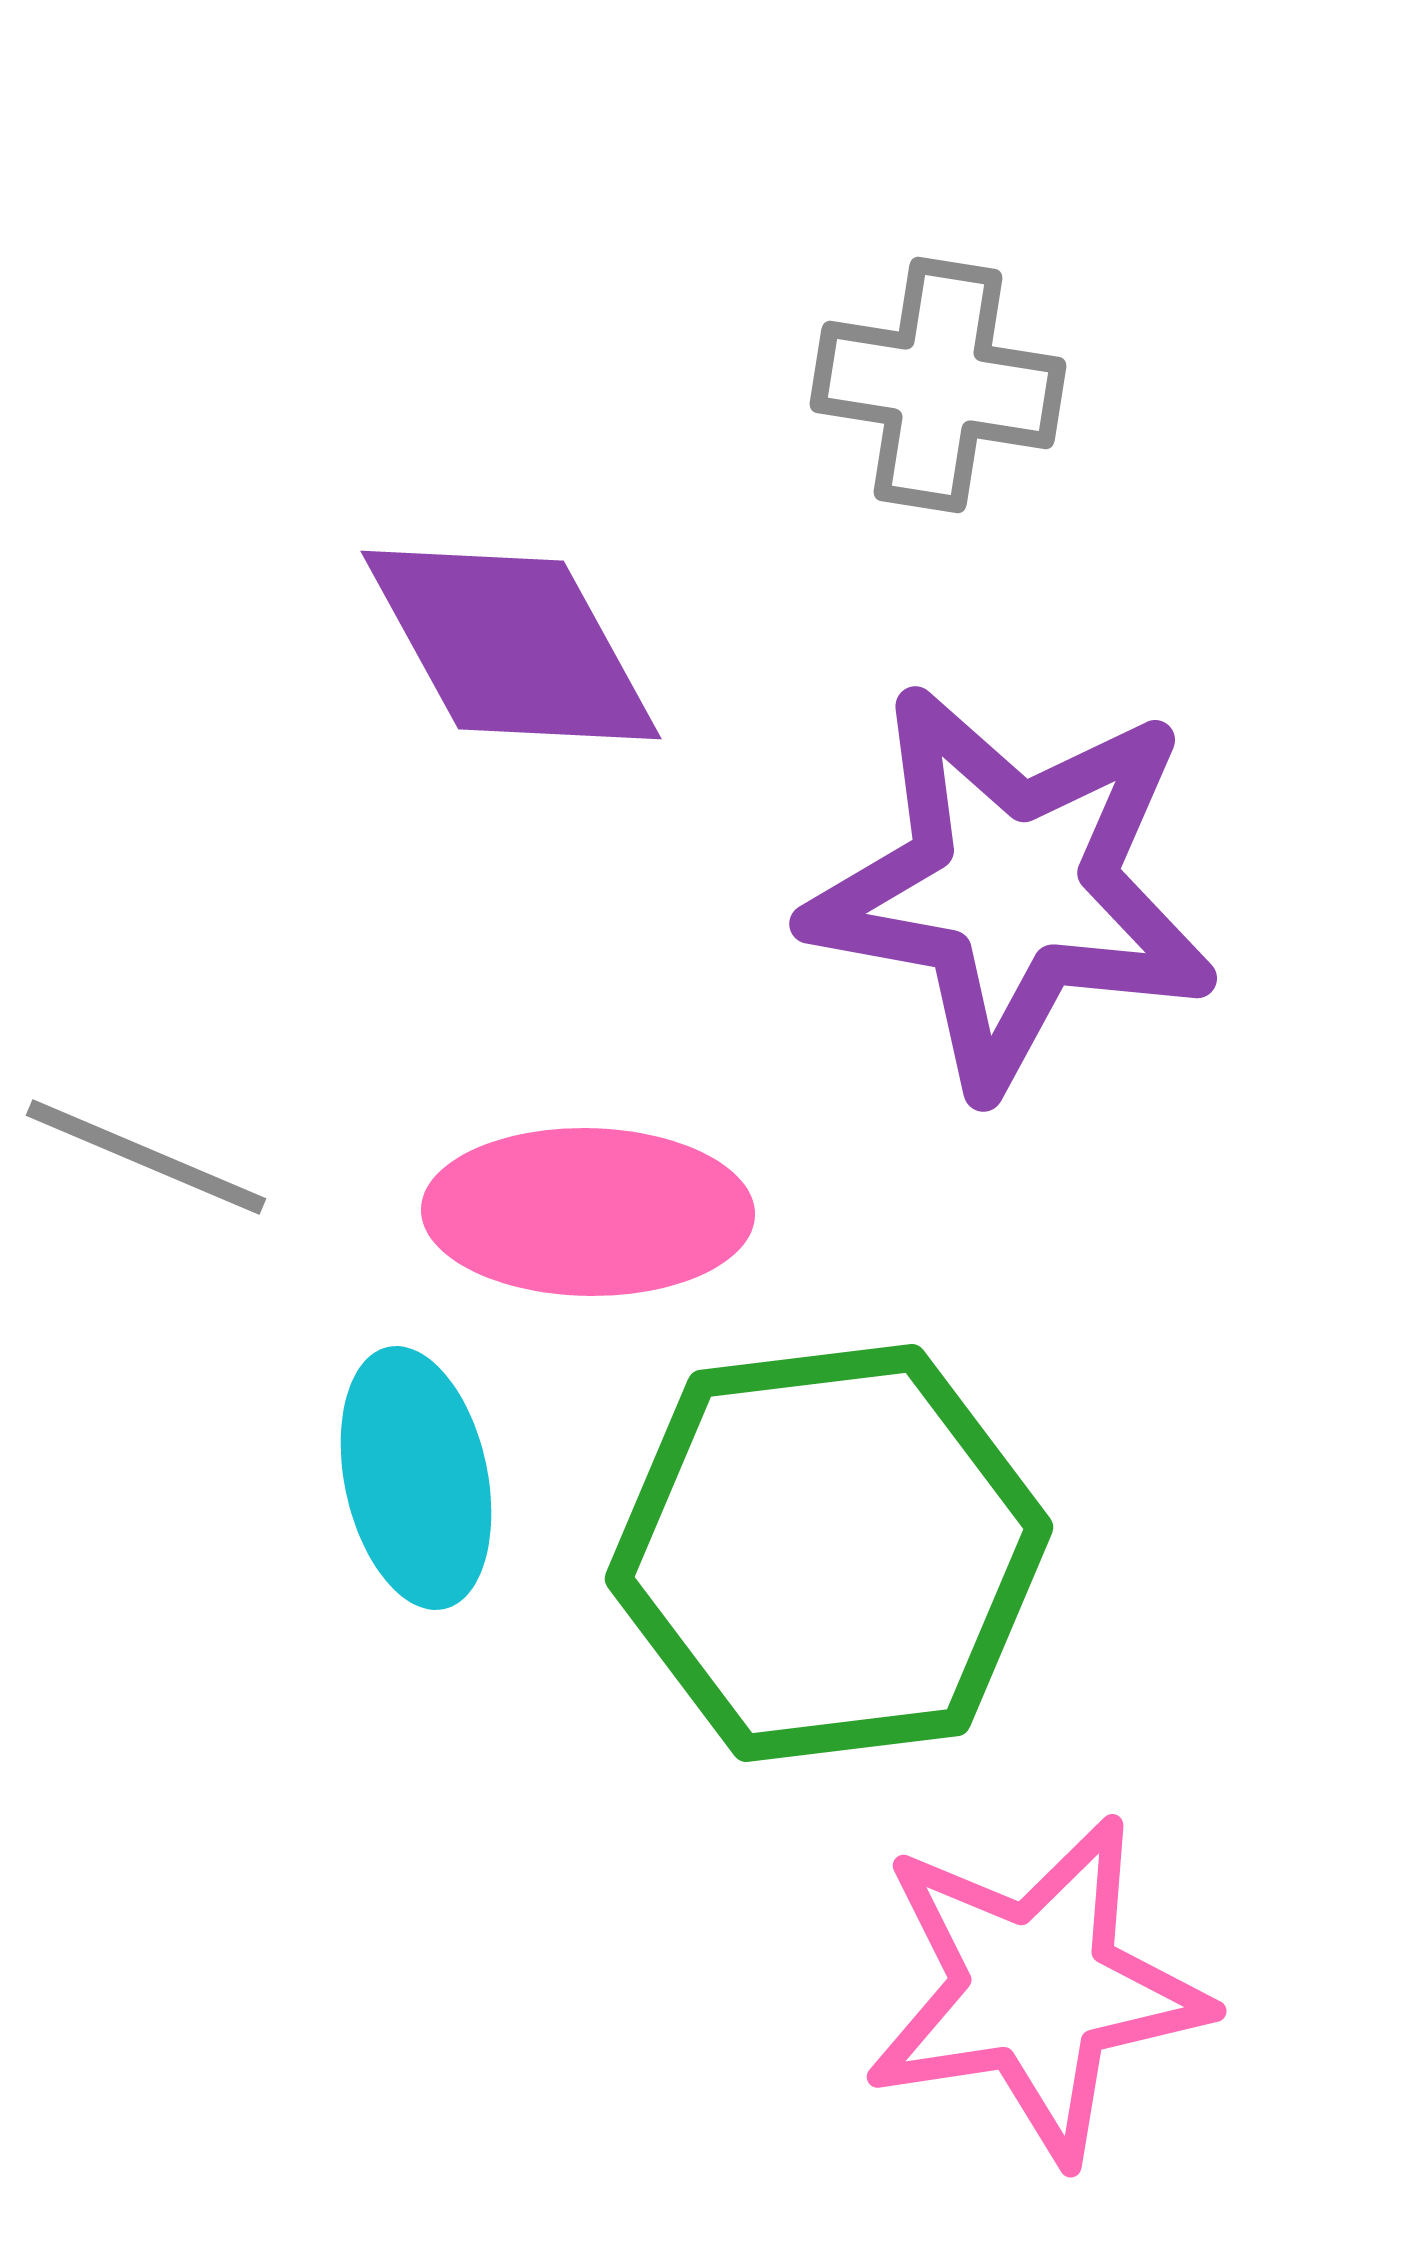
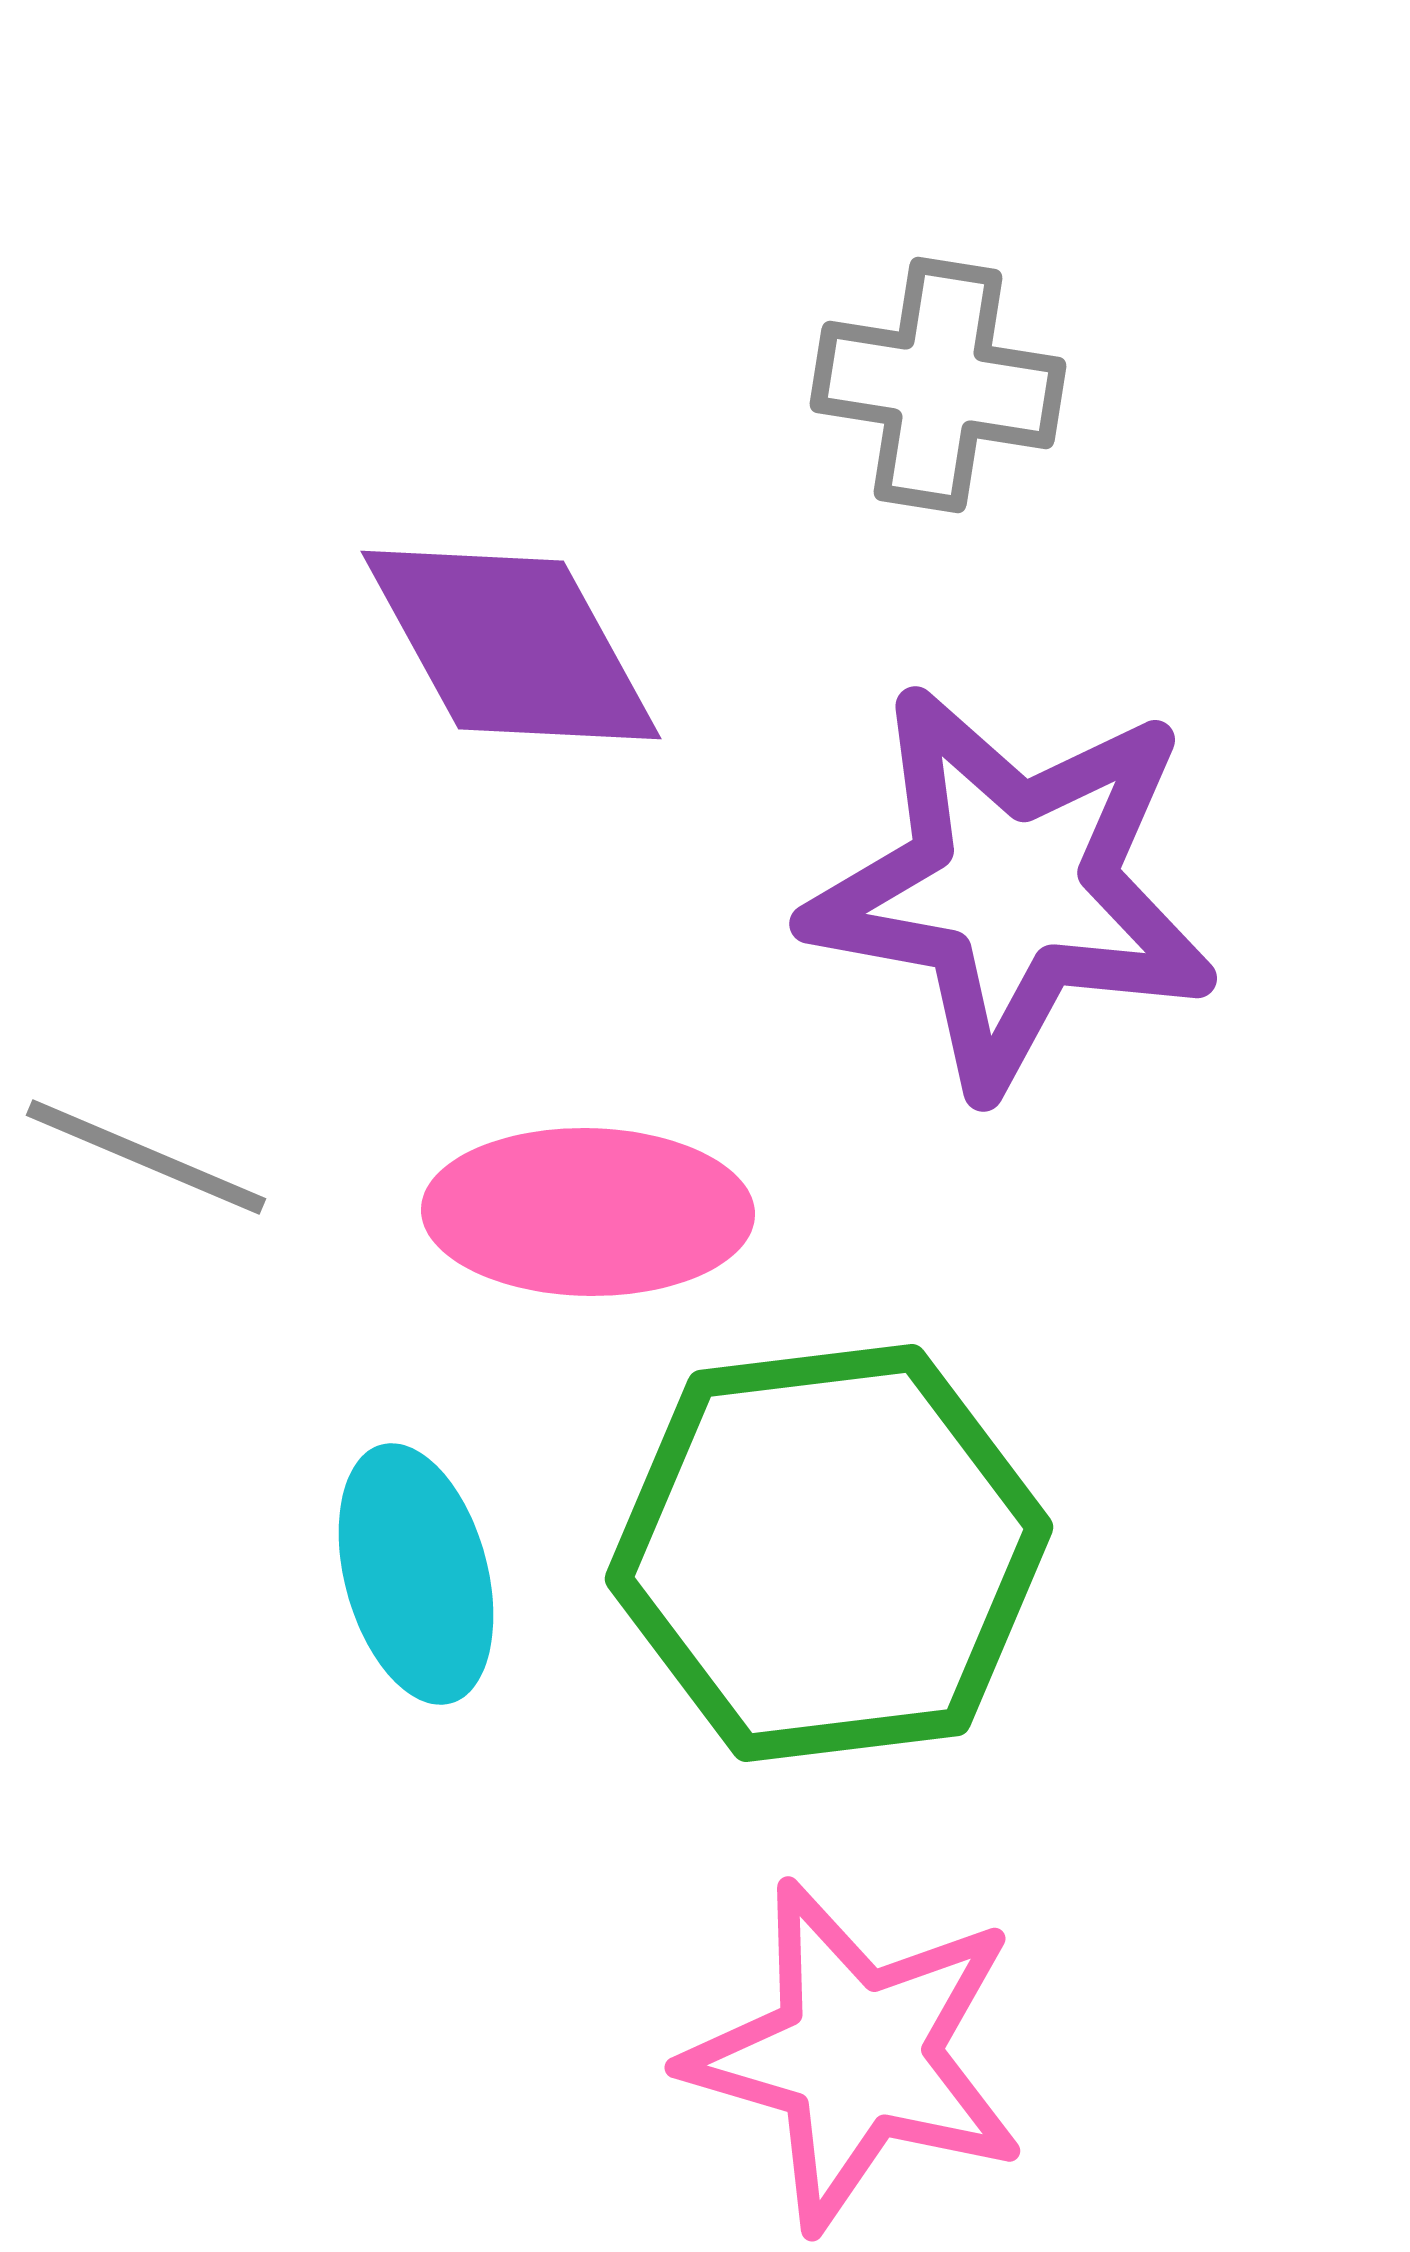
cyan ellipse: moved 96 px down; rotated 3 degrees counterclockwise
pink star: moved 180 px left, 66 px down; rotated 25 degrees clockwise
